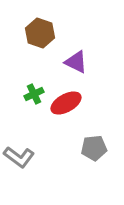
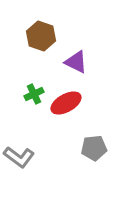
brown hexagon: moved 1 px right, 3 px down
